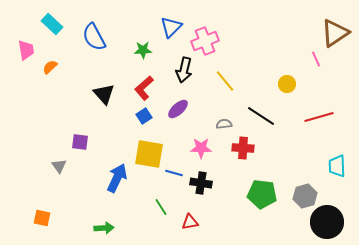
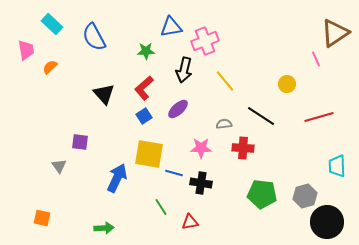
blue triangle: rotated 35 degrees clockwise
green star: moved 3 px right, 1 px down
